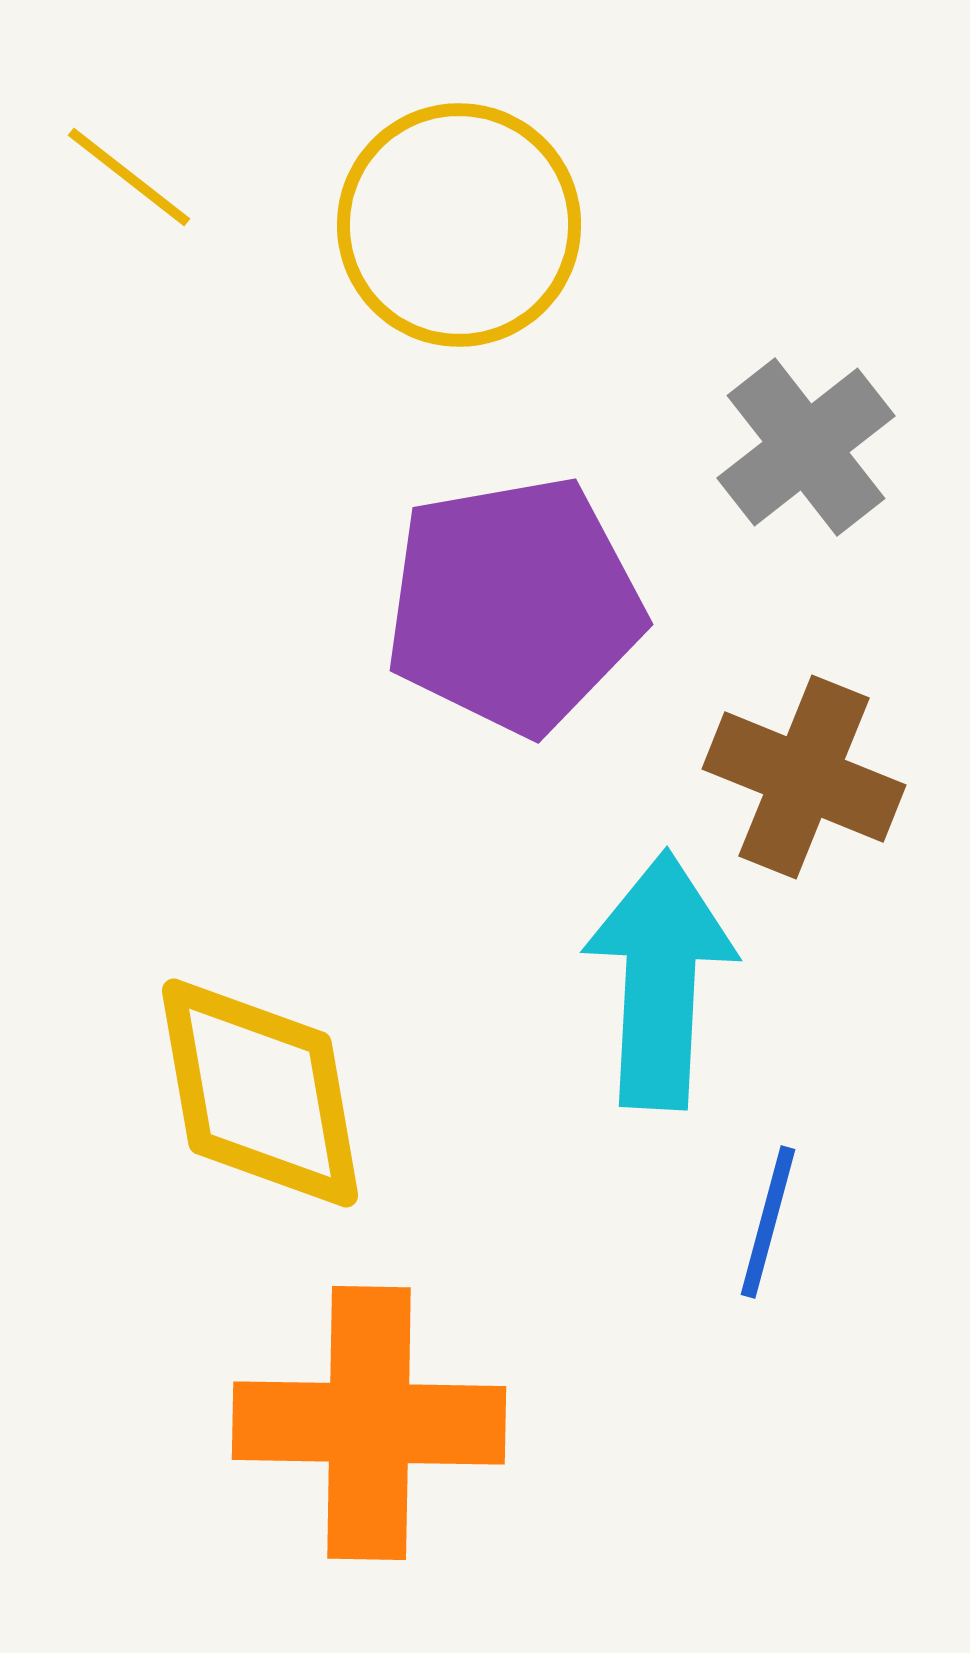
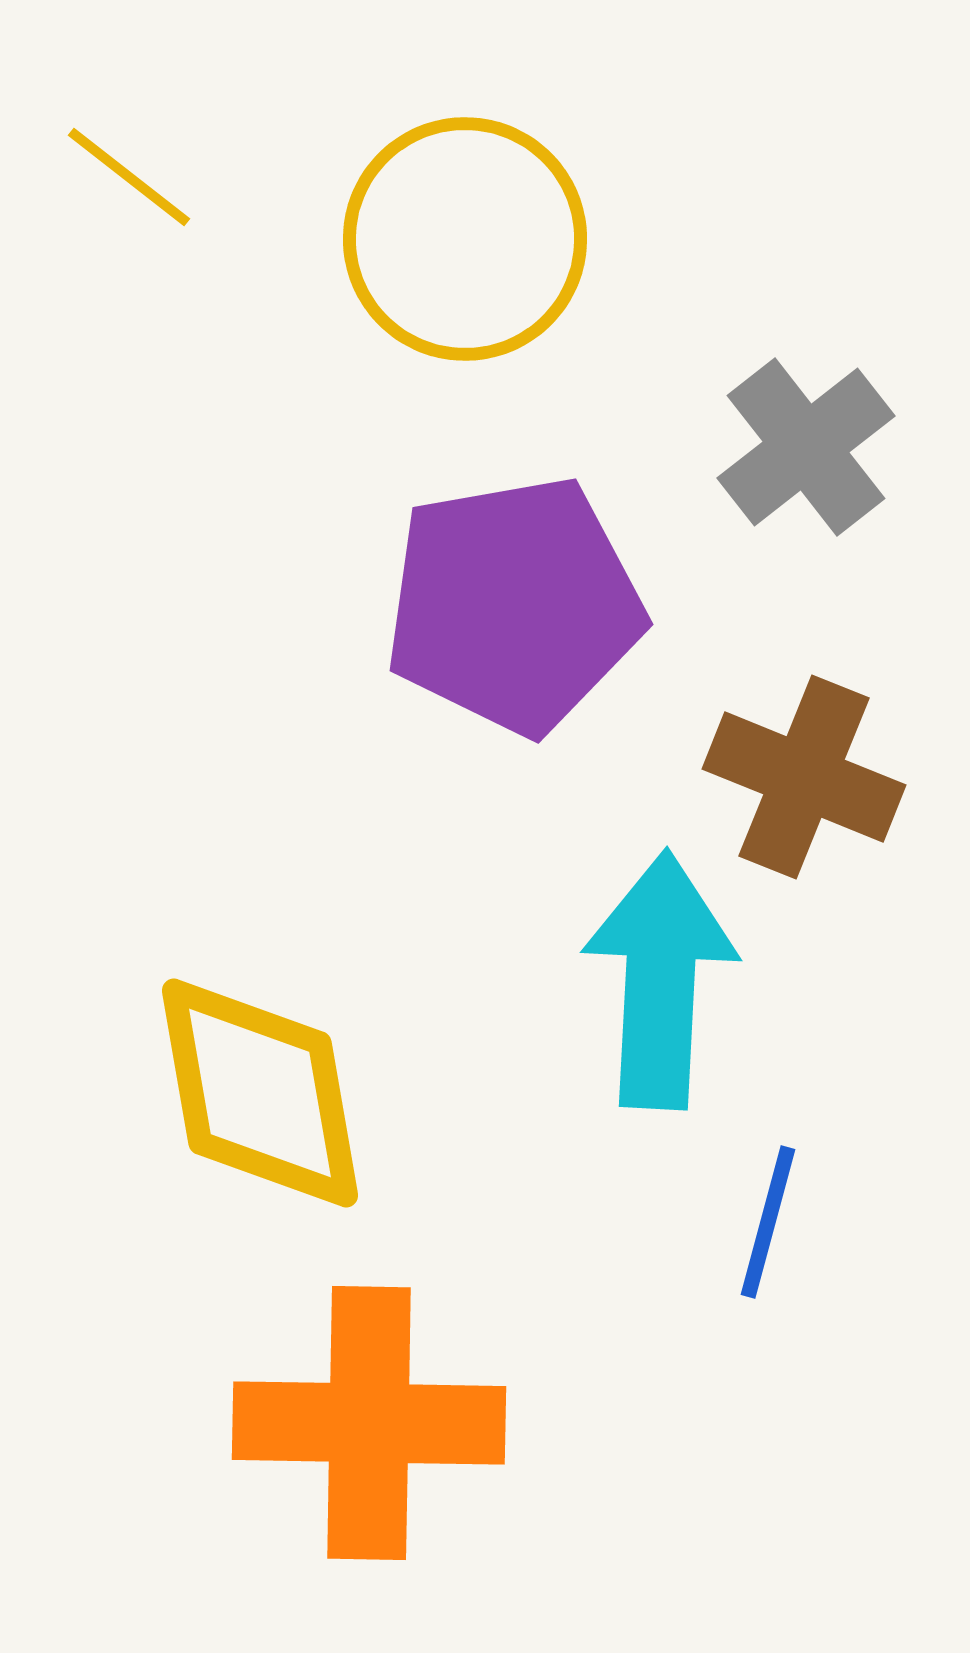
yellow circle: moved 6 px right, 14 px down
